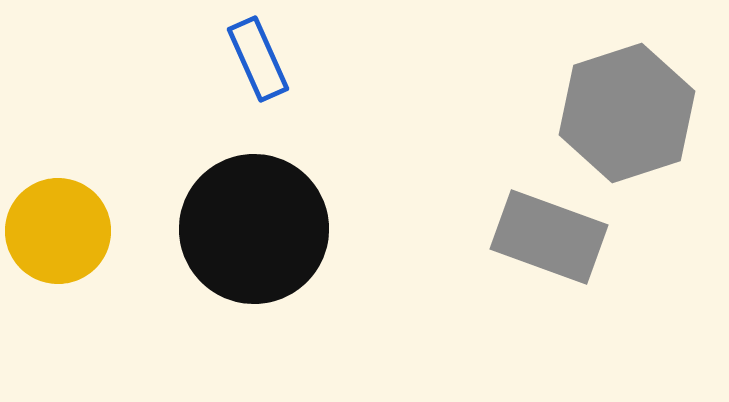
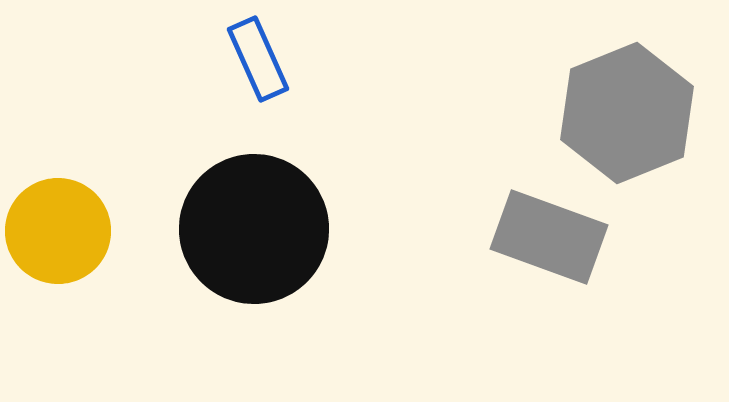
gray hexagon: rotated 4 degrees counterclockwise
